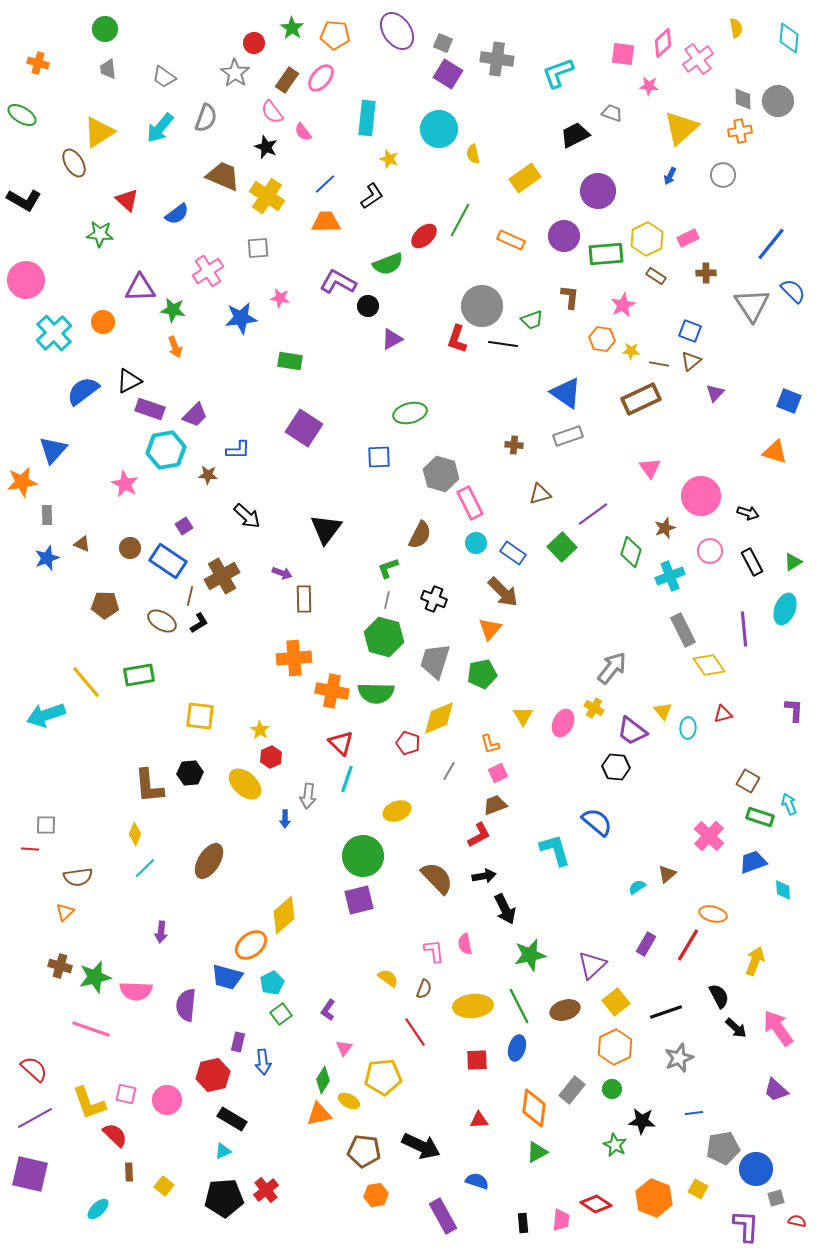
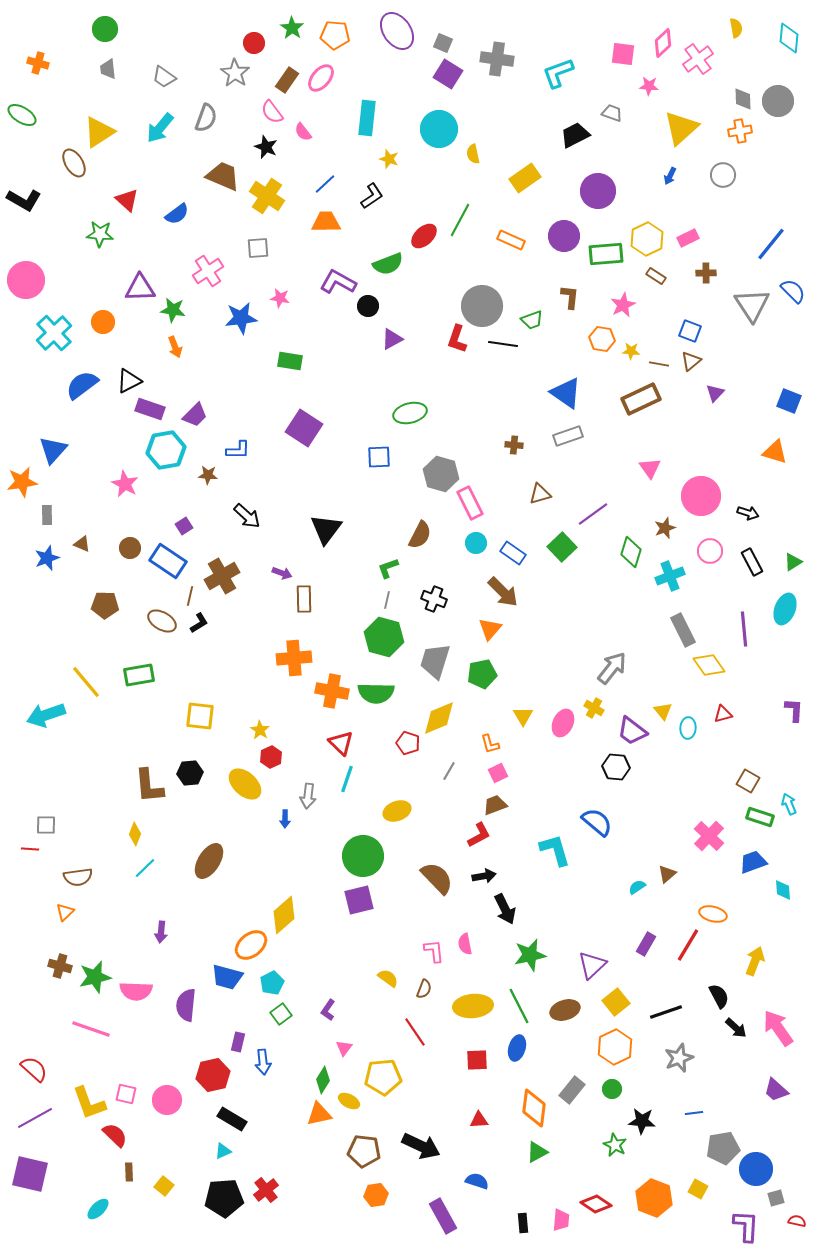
blue semicircle at (83, 391): moved 1 px left, 6 px up
